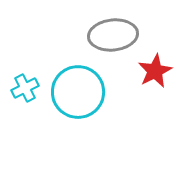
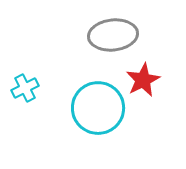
red star: moved 12 px left, 9 px down
cyan circle: moved 20 px right, 16 px down
